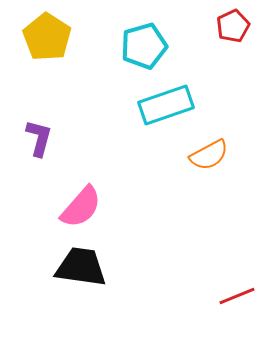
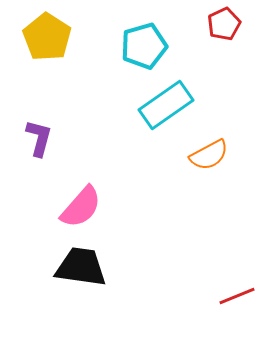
red pentagon: moved 9 px left, 2 px up
cyan rectangle: rotated 16 degrees counterclockwise
